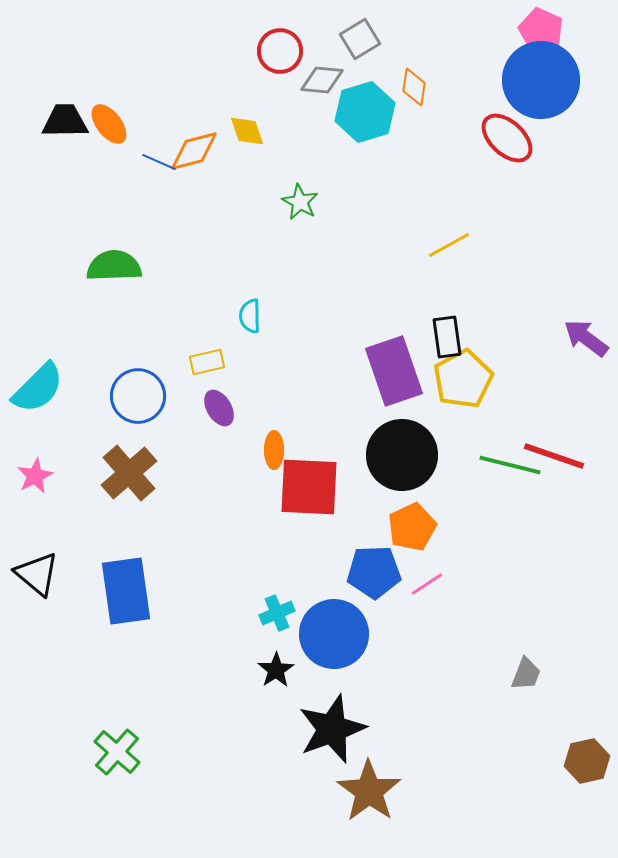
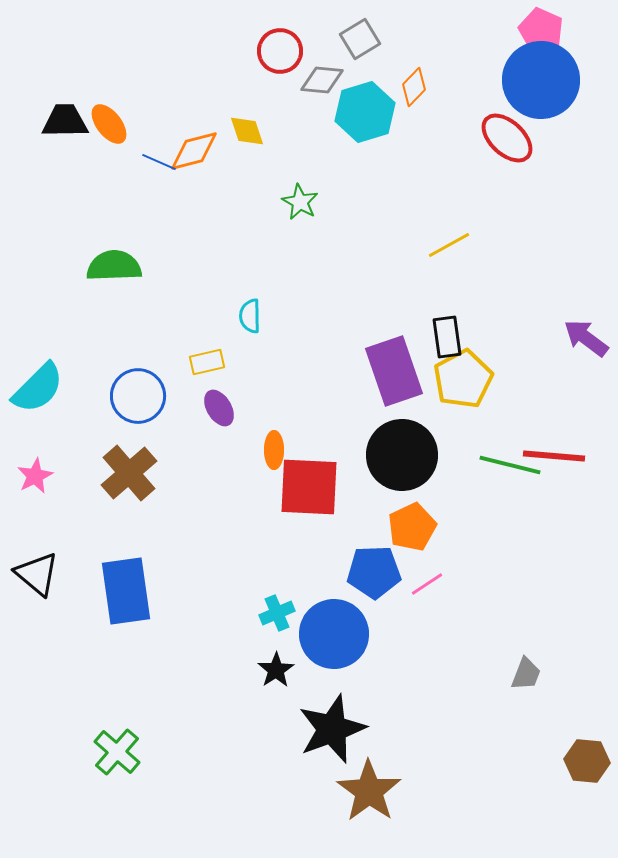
orange diamond at (414, 87): rotated 36 degrees clockwise
red line at (554, 456): rotated 14 degrees counterclockwise
brown hexagon at (587, 761): rotated 18 degrees clockwise
